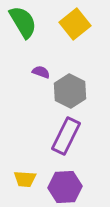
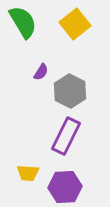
purple semicircle: rotated 102 degrees clockwise
yellow trapezoid: moved 3 px right, 6 px up
